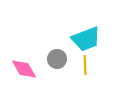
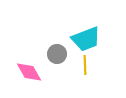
gray circle: moved 5 px up
pink diamond: moved 5 px right, 3 px down
